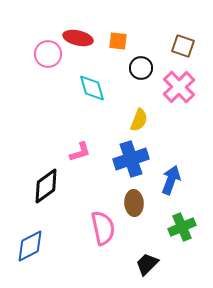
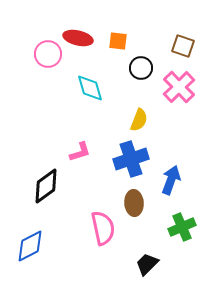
cyan diamond: moved 2 px left
